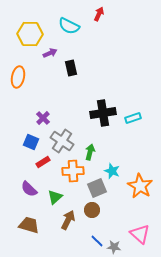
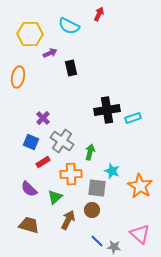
black cross: moved 4 px right, 3 px up
orange cross: moved 2 px left, 3 px down
gray square: rotated 30 degrees clockwise
